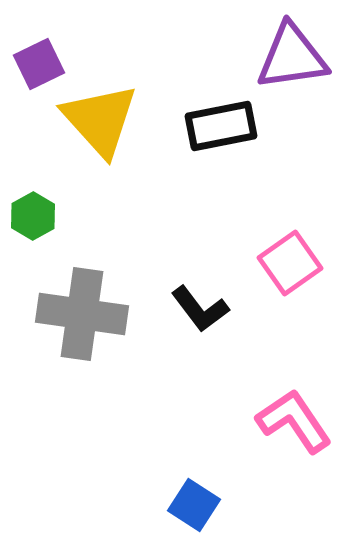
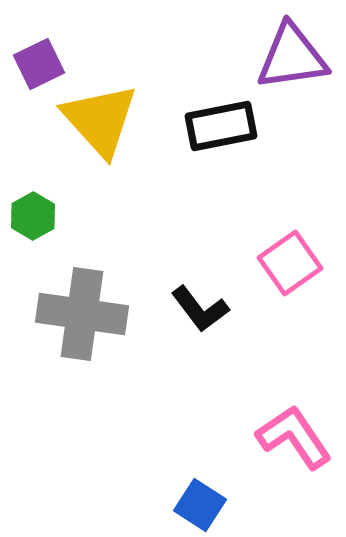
pink L-shape: moved 16 px down
blue square: moved 6 px right
